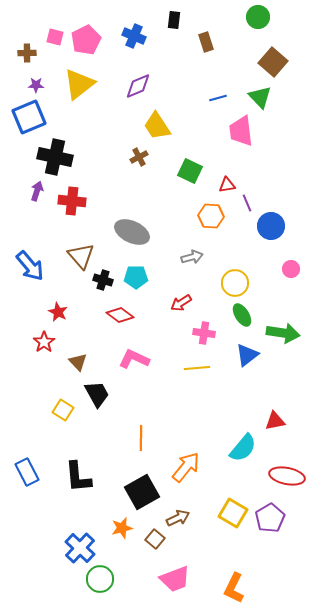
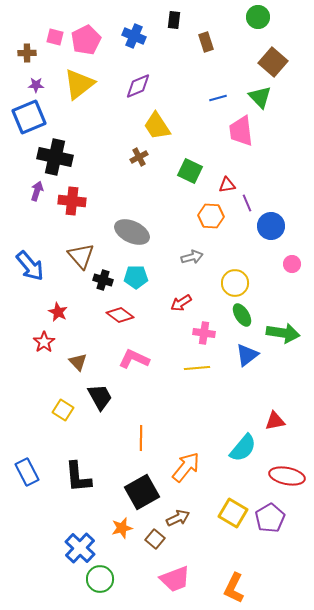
pink circle at (291, 269): moved 1 px right, 5 px up
black trapezoid at (97, 394): moved 3 px right, 3 px down
